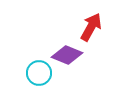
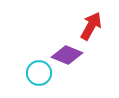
red arrow: moved 1 px up
